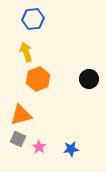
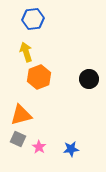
orange hexagon: moved 1 px right, 2 px up
